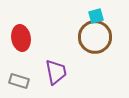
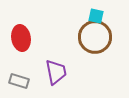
cyan square: rotated 28 degrees clockwise
